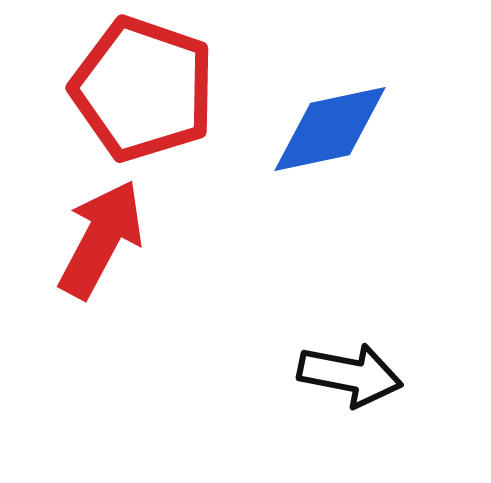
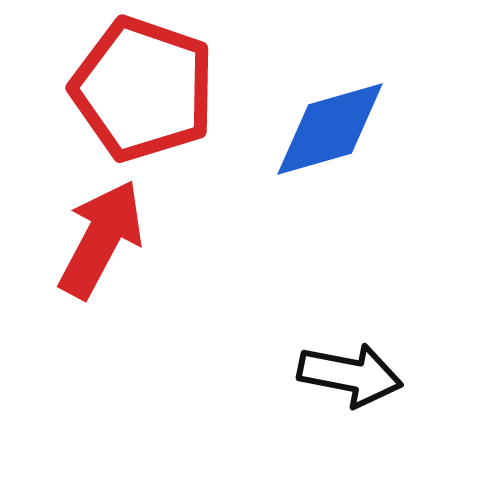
blue diamond: rotated 4 degrees counterclockwise
